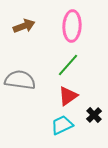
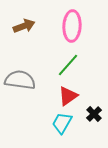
black cross: moved 1 px up
cyan trapezoid: moved 2 px up; rotated 35 degrees counterclockwise
